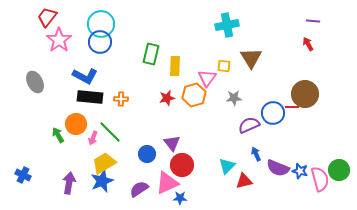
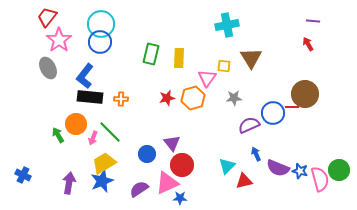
yellow rectangle at (175, 66): moved 4 px right, 8 px up
blue L-shape at (85, 76): rotated 100 degrees clockwise
gray ellipse at (35, 82): moved 13 px right, 14 px up
orange hexagon at (194, 95): moved 1 px left, 3 px down
